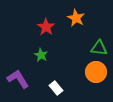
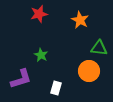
orange star: moved 4 px right, 2 px down
red star: moved 7 px left, 13 px up; rotated 24 degrees clockwise
orange circle: moved 7 px left, 1 px up
purple L-shape: moved 3 px right; rotated 105 degrees clockwise
white rectangle: rotated 56 degrees clockwise
